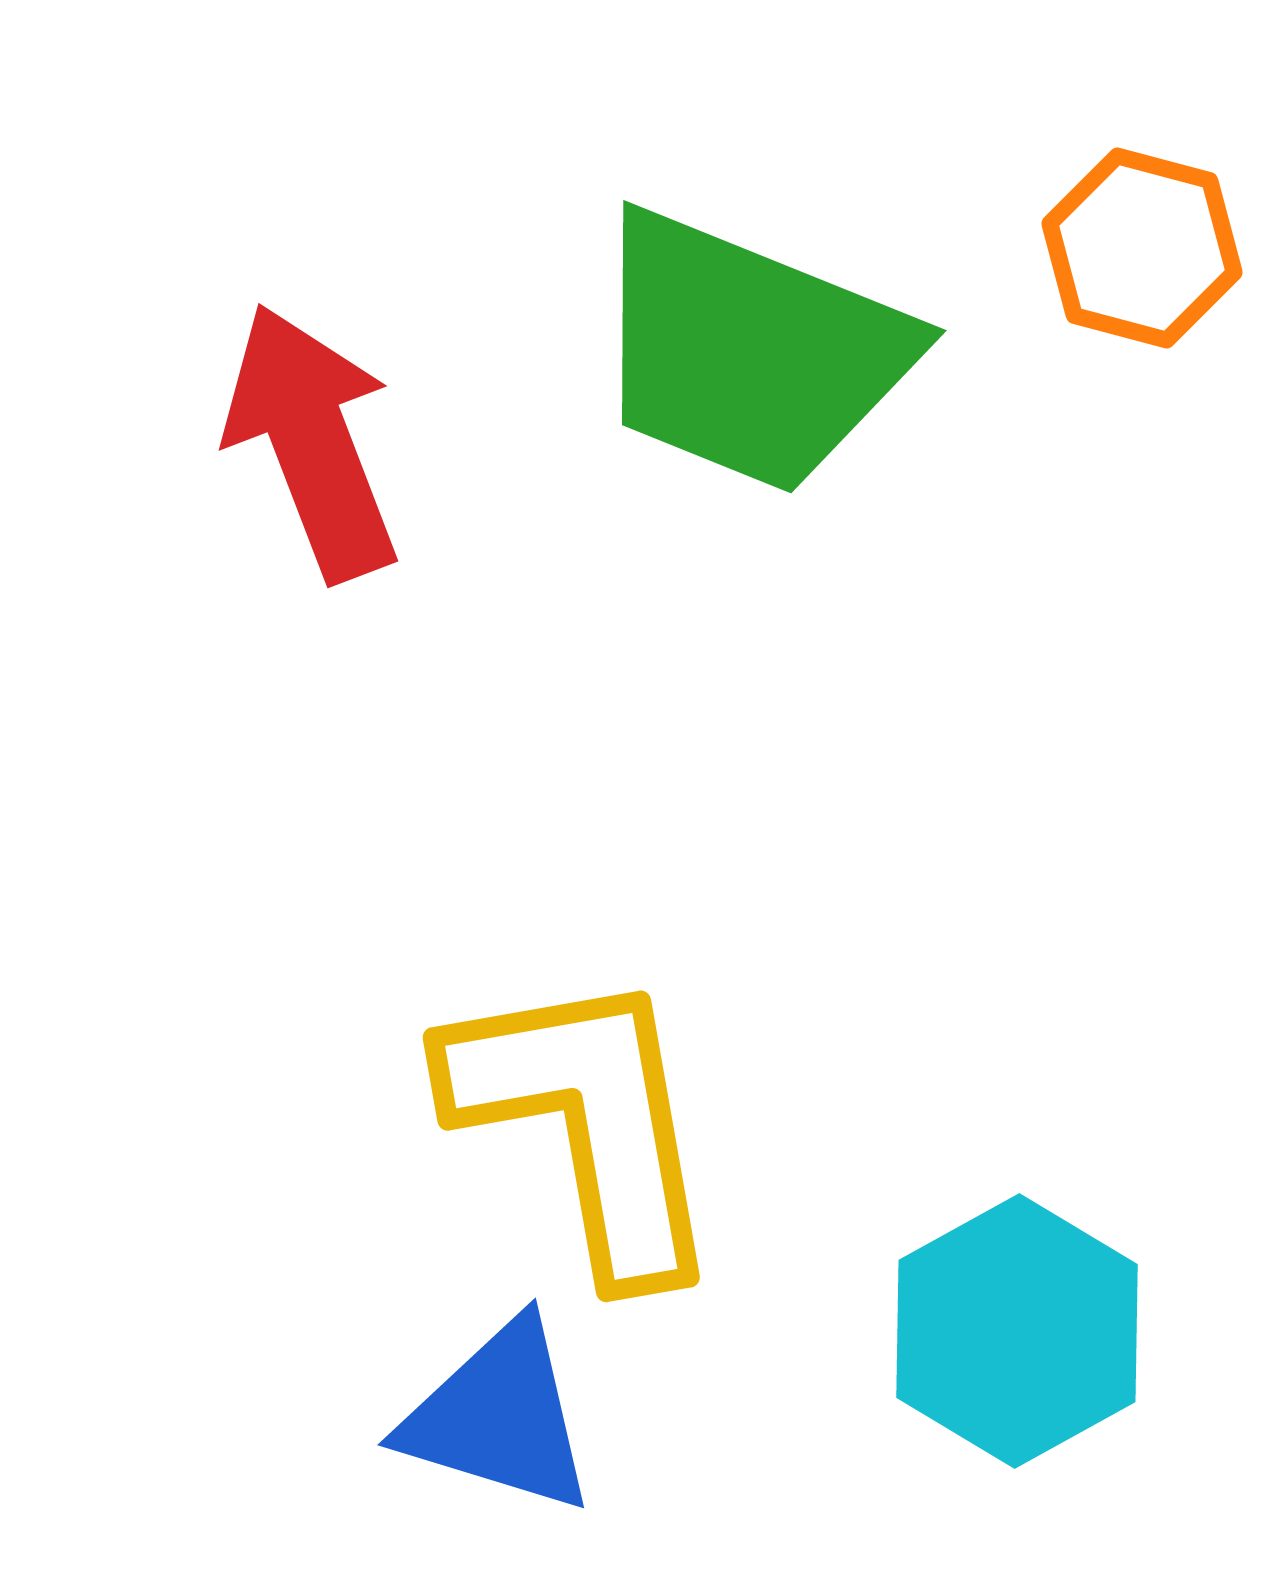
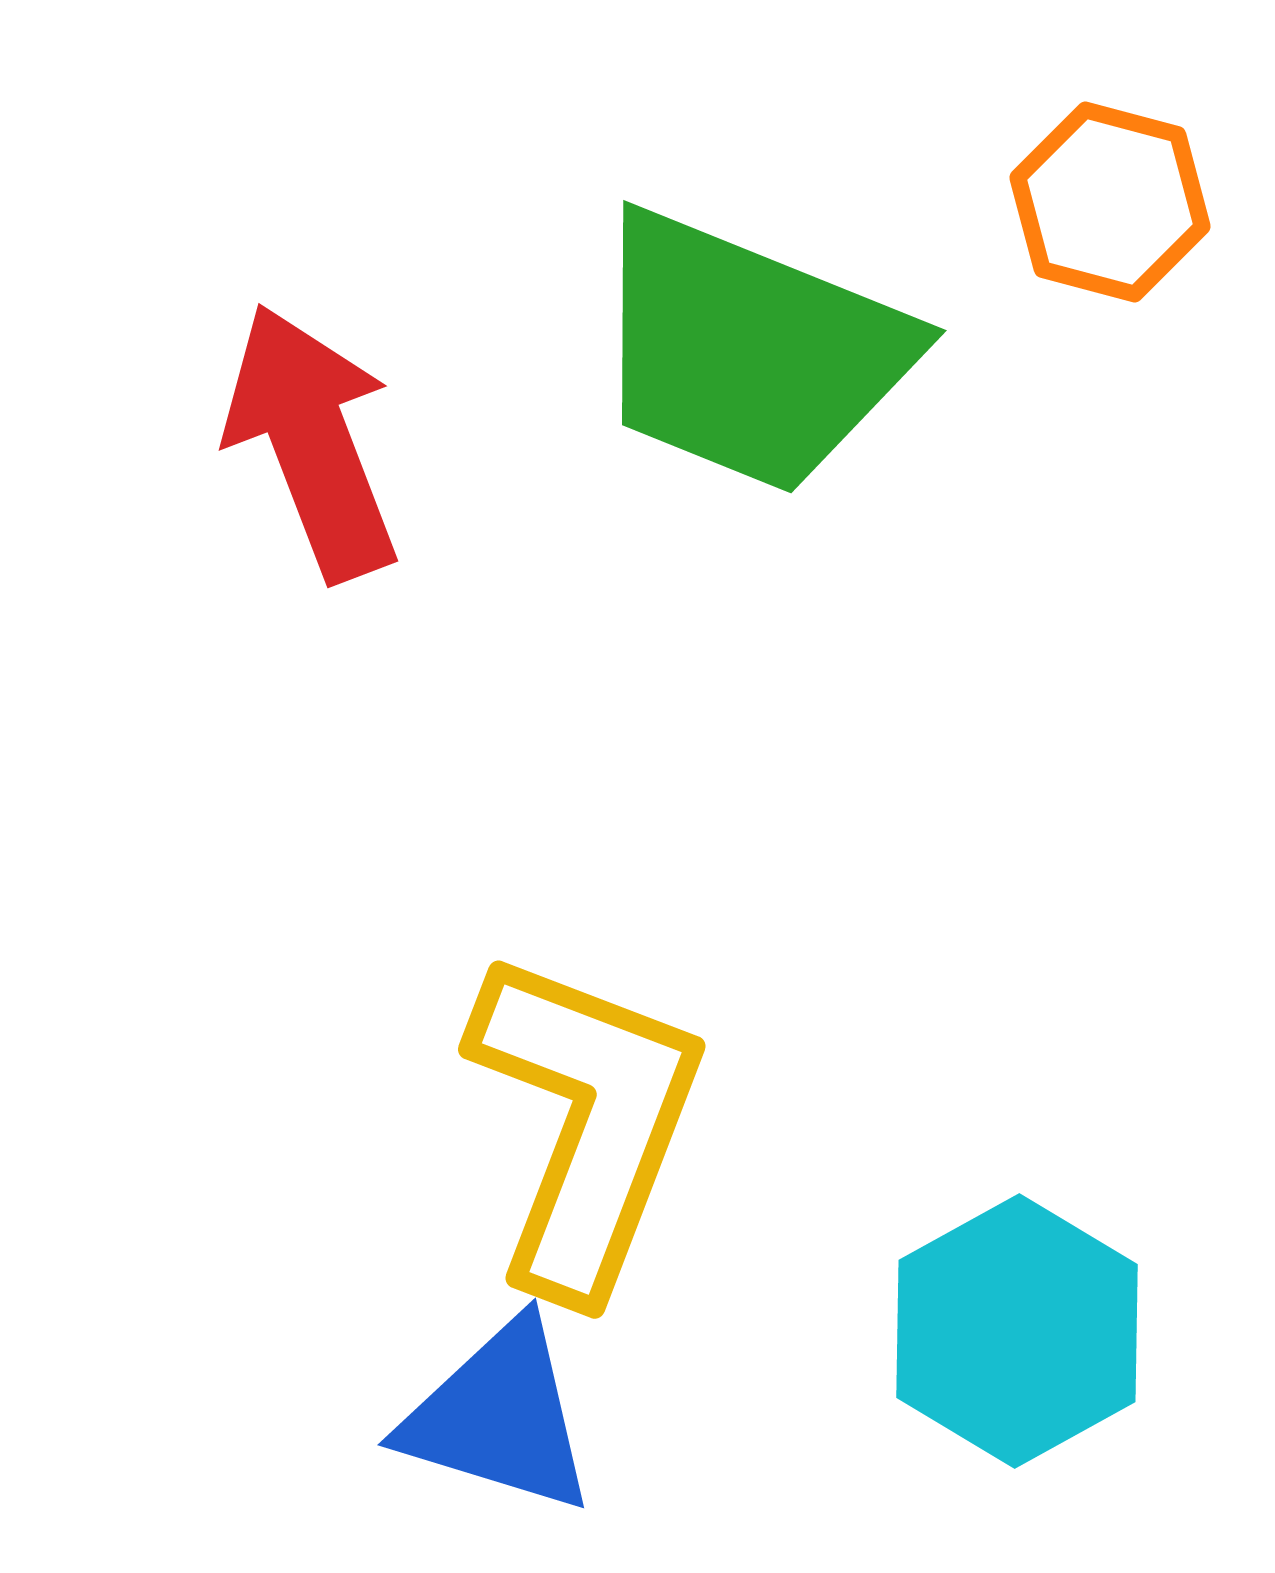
orange hexagon: moved 32 px left, 46 px up
yellow L-shape: rotated 31 degrees clockwise
